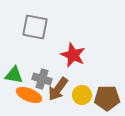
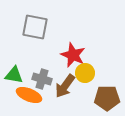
brown arrow: moved 7 px right, 3 px up
yellow circle: moved 3 px right, 22 px up
